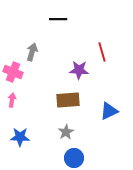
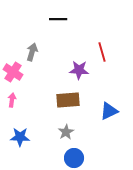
pink cross: rotated 12 degrees clockwise
